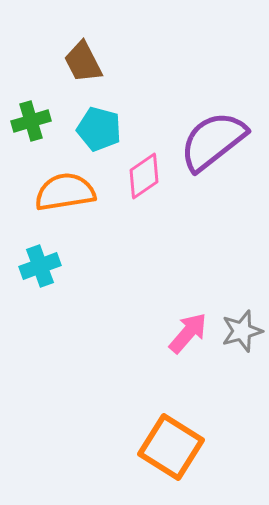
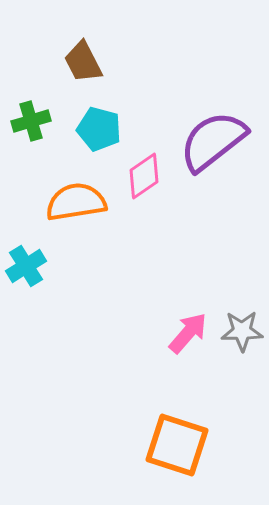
orange semicircle: moved 11 px right, 10 px down
cyan cross: moved 14 px left; rotated 12 degrees counterclockwise
gray star: rotated 15 degrees clockwise
orange square: moved 6 px right, 2 px up; rotated 14 degrees counterclockwise
